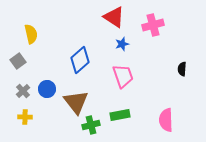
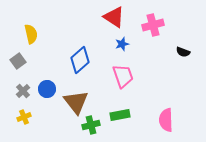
black semicircle: moved 1 px right, 17 px up; rotated 72 degrees counterclockwise
yellow cross: moved 1 px left; rotated 24 degrees counterclockwise
